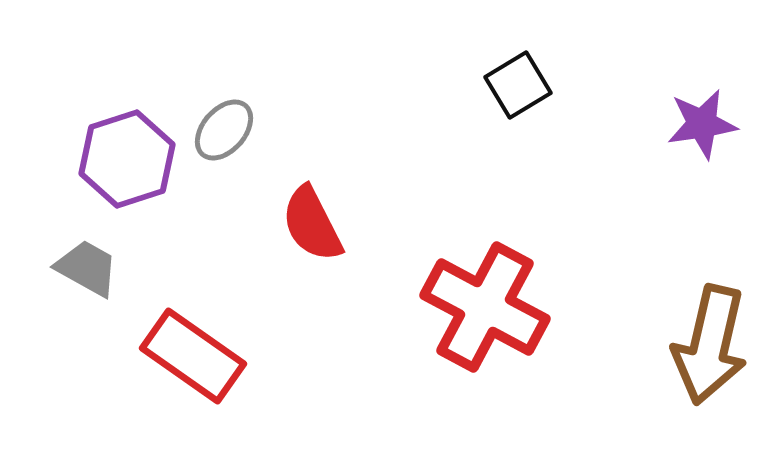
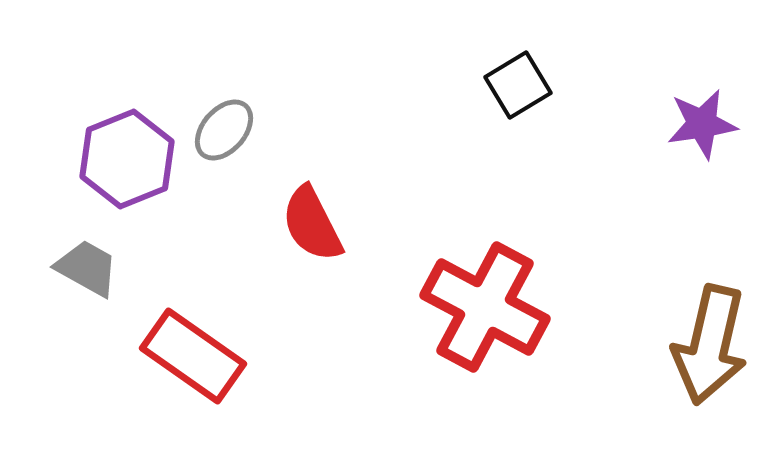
purple hexagon: rotated 4 degrees counterclockwise
